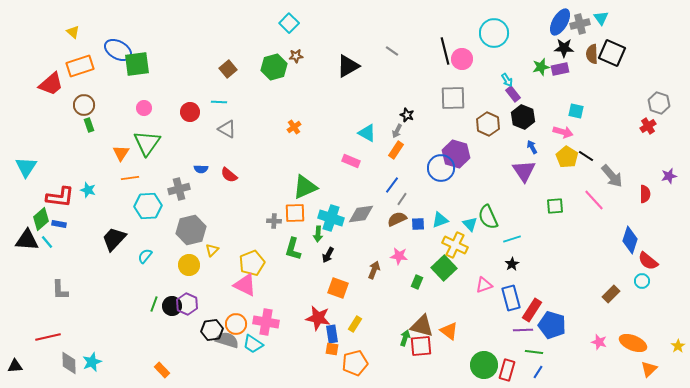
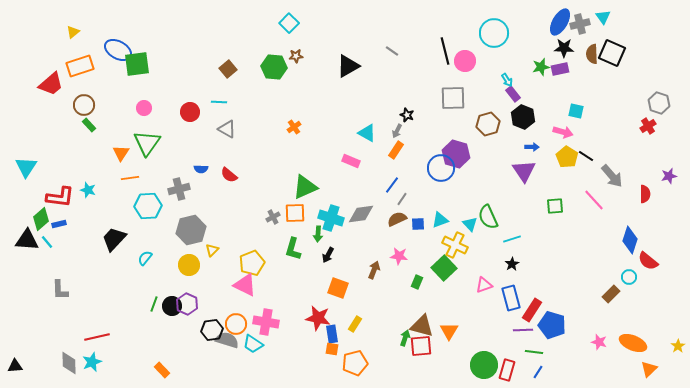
cyan triangle at (601, 18): moved 2 px right, 1 px up
yellow triangle at (73, 32): rotated 40 degrees clockwise
pink circle at (462, 59): moved 3 px right, 2 px down
green hexagon at (274, 67): rotated 20 degrees clockwise
brown hexagon at (488, 124): rotated 20 degrees clockwise
green rectangle at (89, 125): rotated 24 degrees counterclockwise
blue arrow at (532, 147): rotated 120 degrees clockwise
gray cross at (274, 221): moved 1 px left, 4 px up; rotated 32 degrees counterclockwise
blue rectangle at (59, 224): rotated 24 degrees counterclockwise
cyan semicircle at (145, 256): moved 2 px down
cyan circle at (642, 281): moved 13 px left, 4 px up
orange triangle at (449, 331): rotated 24 degrees clockwise
red line at (48, 337): moved 49 px right
